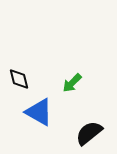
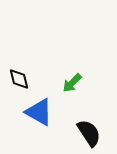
black semicircle: rotated 96 degrees clockwise
